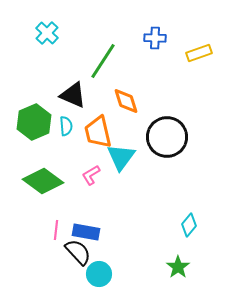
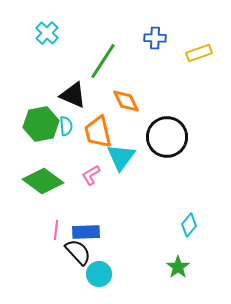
orange diamond: rotated 8 degrees counterclockwise
green hexagon: moved 7 px right, 2 px down; rotated 12 degrees clockwise
blue rectangle: rotated 12 degrees counterclockwise
